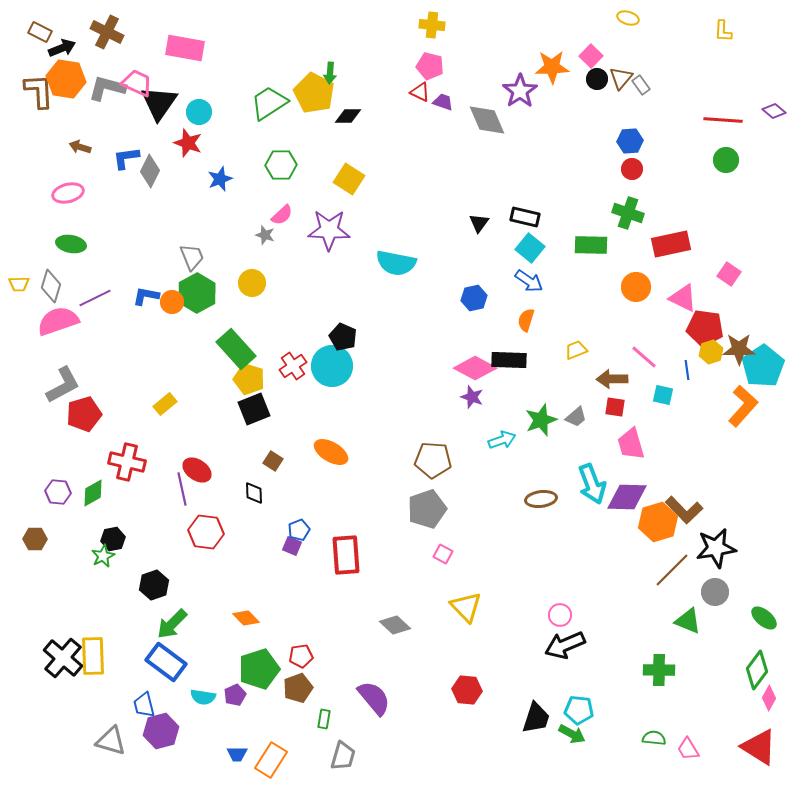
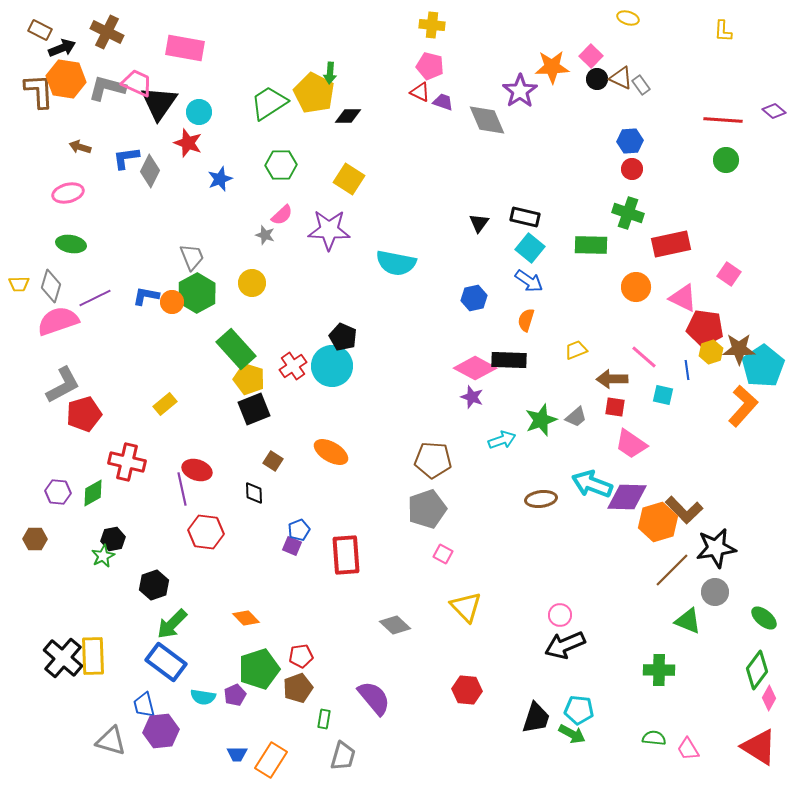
brown rectangle at (40, 32): moved 2 px up
brown triangle at (621, 78): rotated 45 degrees counterclockwise
pink trapezoid at (631, 444): rotated 40 degrees counterclockwise
red ellipse at (197, 470): rotated 16 degrees counterclockwise
cyan arrow at (592, 484): rotated 132 degrees clockwise
purple hexagon at (161, 731): rotated 8 degrees clockwise
